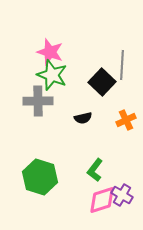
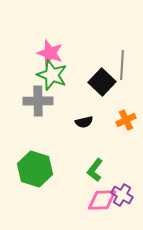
pink star: moved 1 px down
black semicircle: moved 1 px right, 4 px down
green hexagon: moved 5 px left, 8 px up
pink diamond: rotated 16 degrees clockwise
